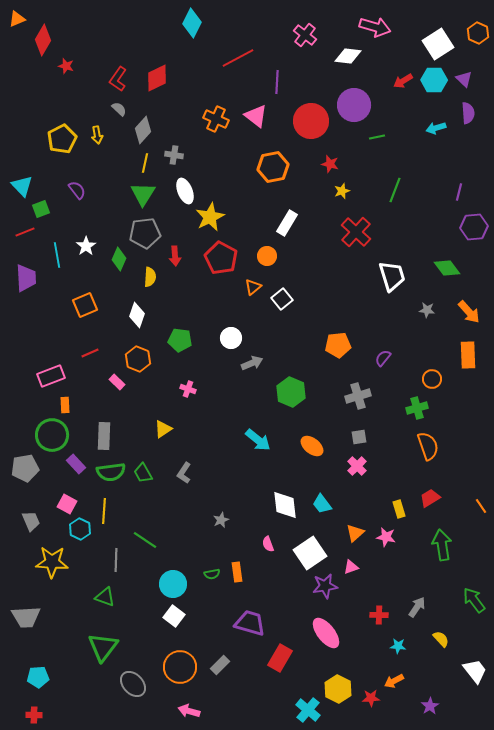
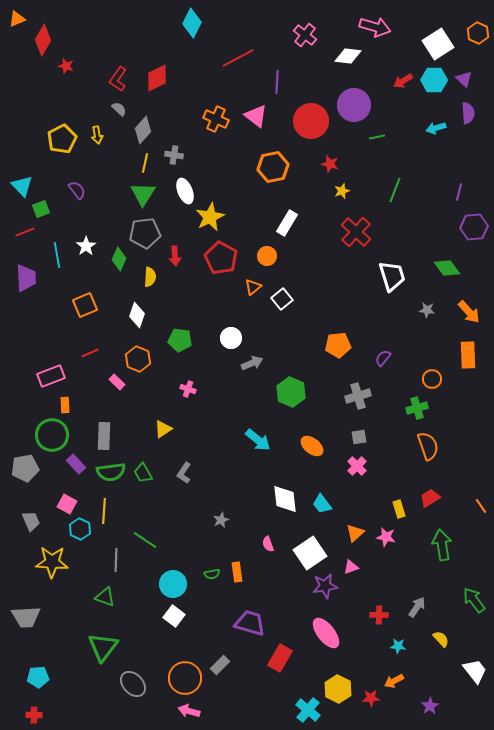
white diamond at (285, 505): moved 6 px up
orange circle at (180, 667): moved 5 px right, 11 px down
